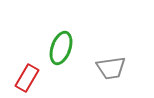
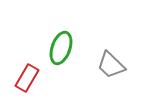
gray trapezoid: moved 3 px up; rotated 52 degrees clockwise
